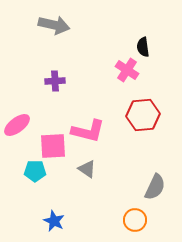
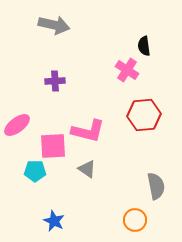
black semicircle: moved 1 px right, 1 px up
red hexagon: moved 1 px right
gray semicircle: moved 1 px right, 1 px up; rotated 36 degrees counterclockwise
